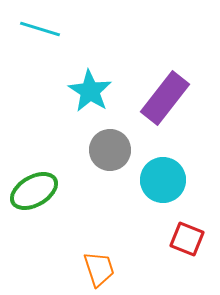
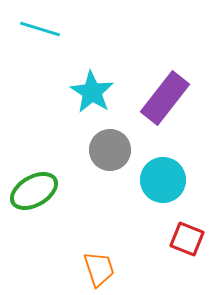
cyan star: moved 2 px right, 1 px down
